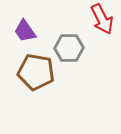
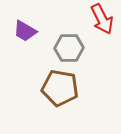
purple trapezoid: rotated 25 degrees counterclockwise
brown pentagon: moved 24 px right, 16 px down
